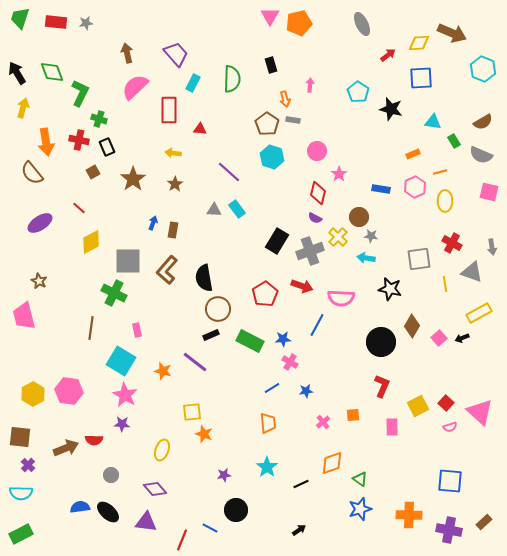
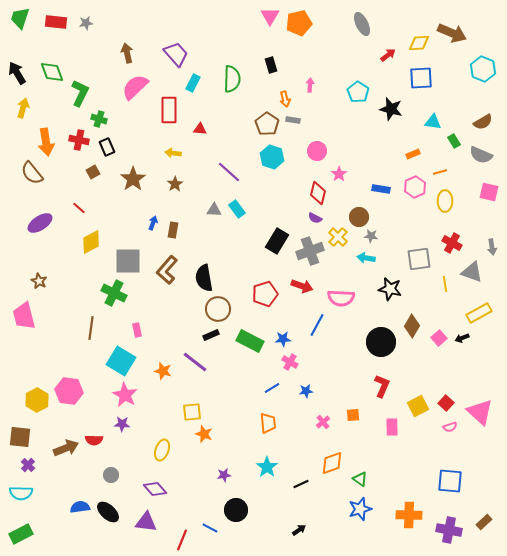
red pentagon at (265, 294): rotated 15 degrees clockwise
yellow hexagon at (33, 394): moved 4 px right, 6 px down
